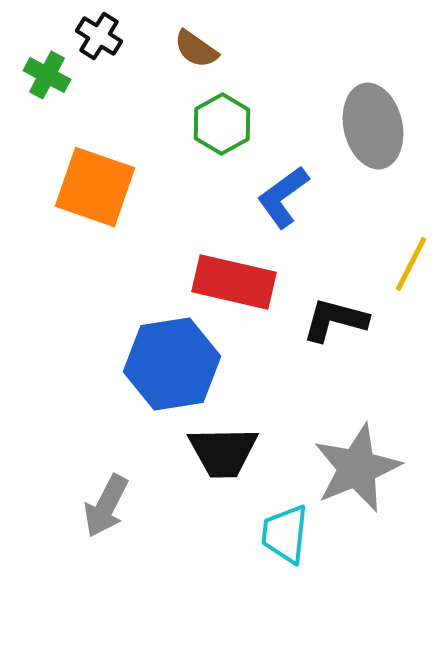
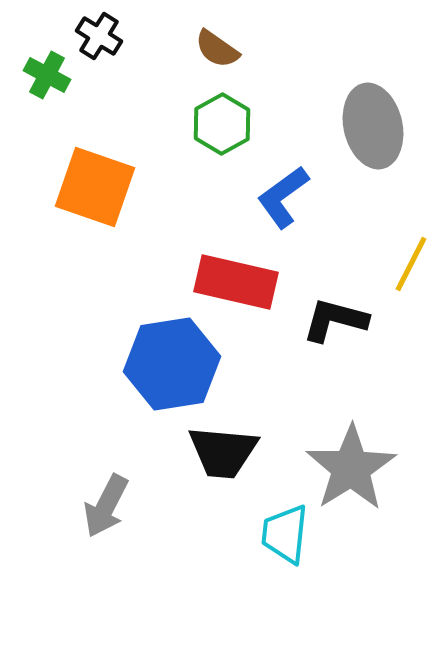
brown semicircle: moved 21 px right
red rectangle: moved 2 px right
black trapezoid: rotated 6 degrees clockwise
gray star: moved 6 px left; rotated 10 degrees counterclockwise
